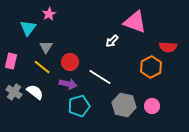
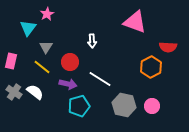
pink star: moved 2 px left
white arrow: moved 20 px left; rotated 48 degrees counterclockwise
white line: moved 2 px down
